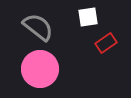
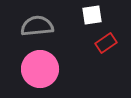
white square: moved 4 px right, 2 px up
gray semicircle: moved 1 px left, 1 px up; rotated 44 degrees counterclockwise
